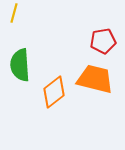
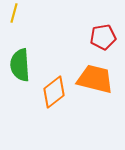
red pentagon: moved 4 px up
